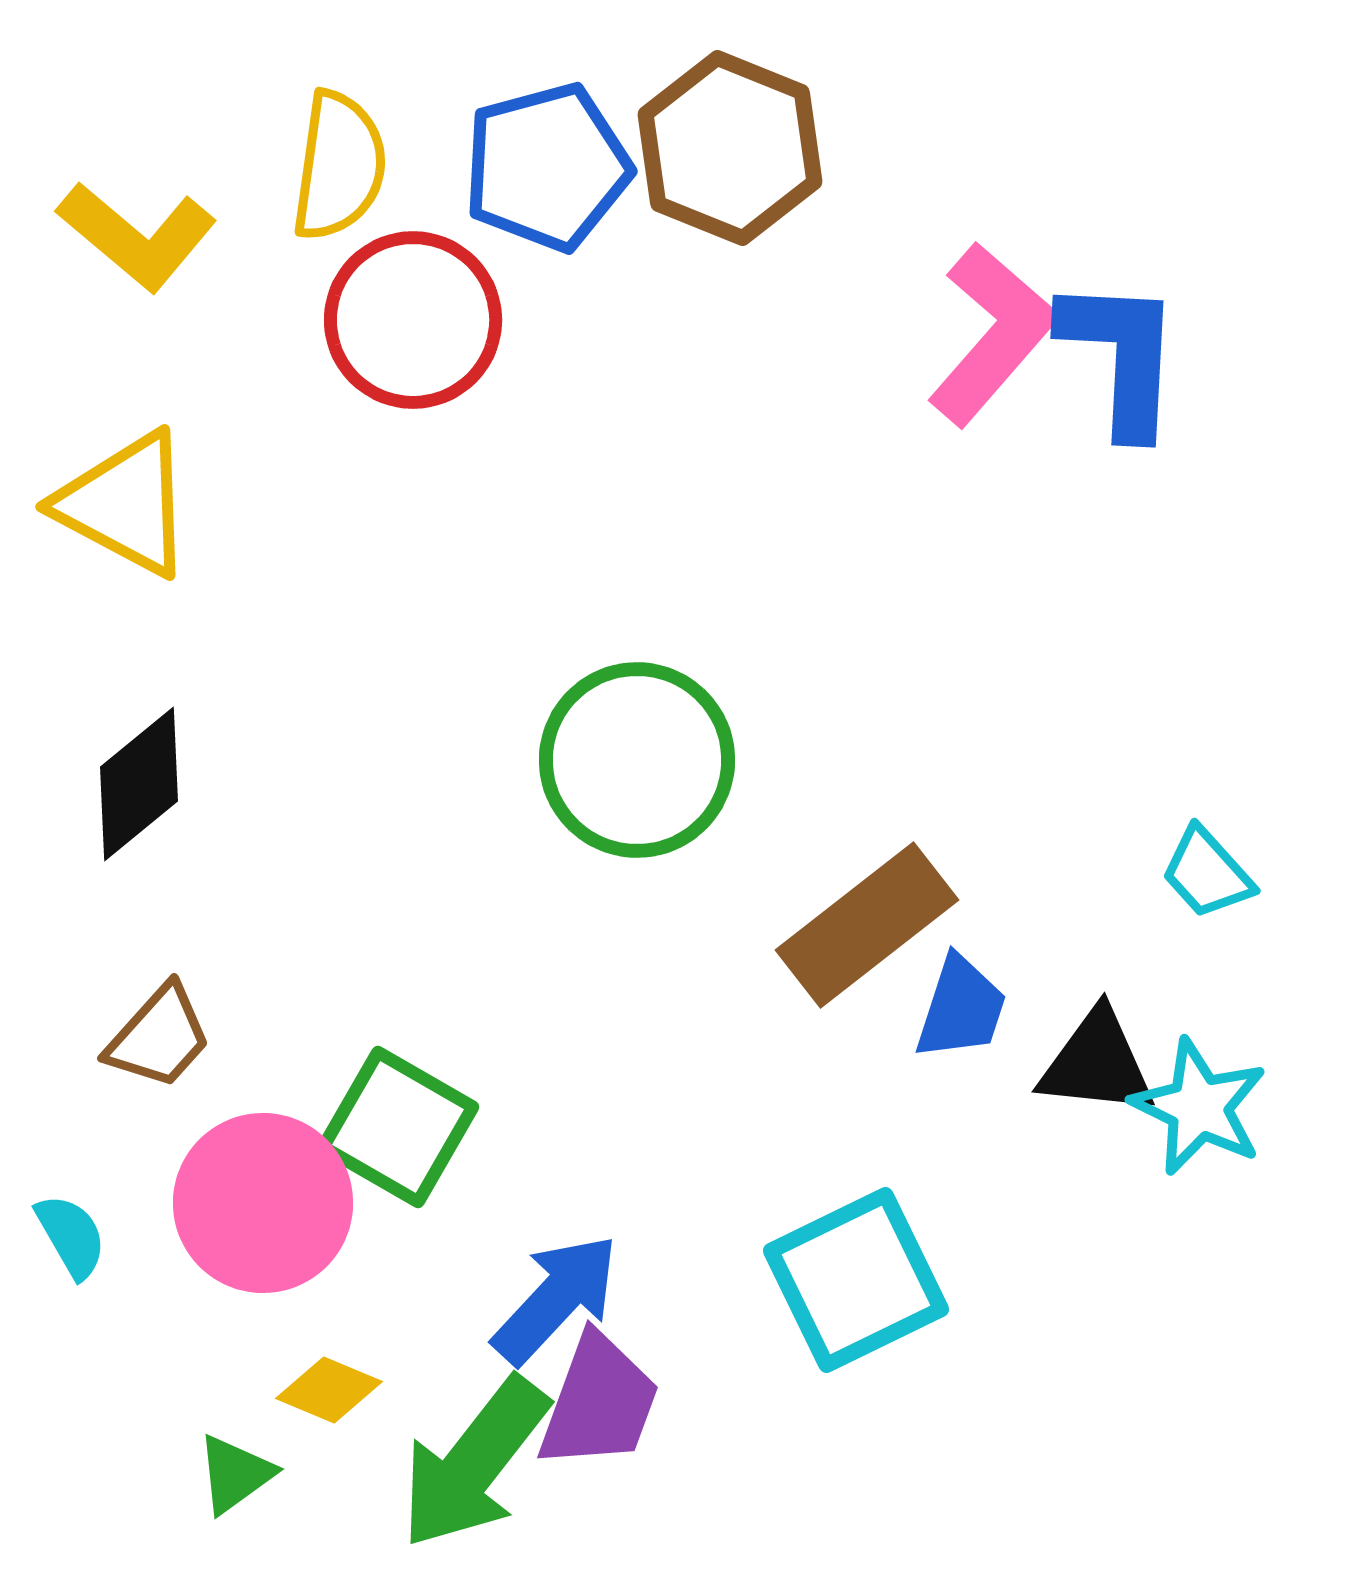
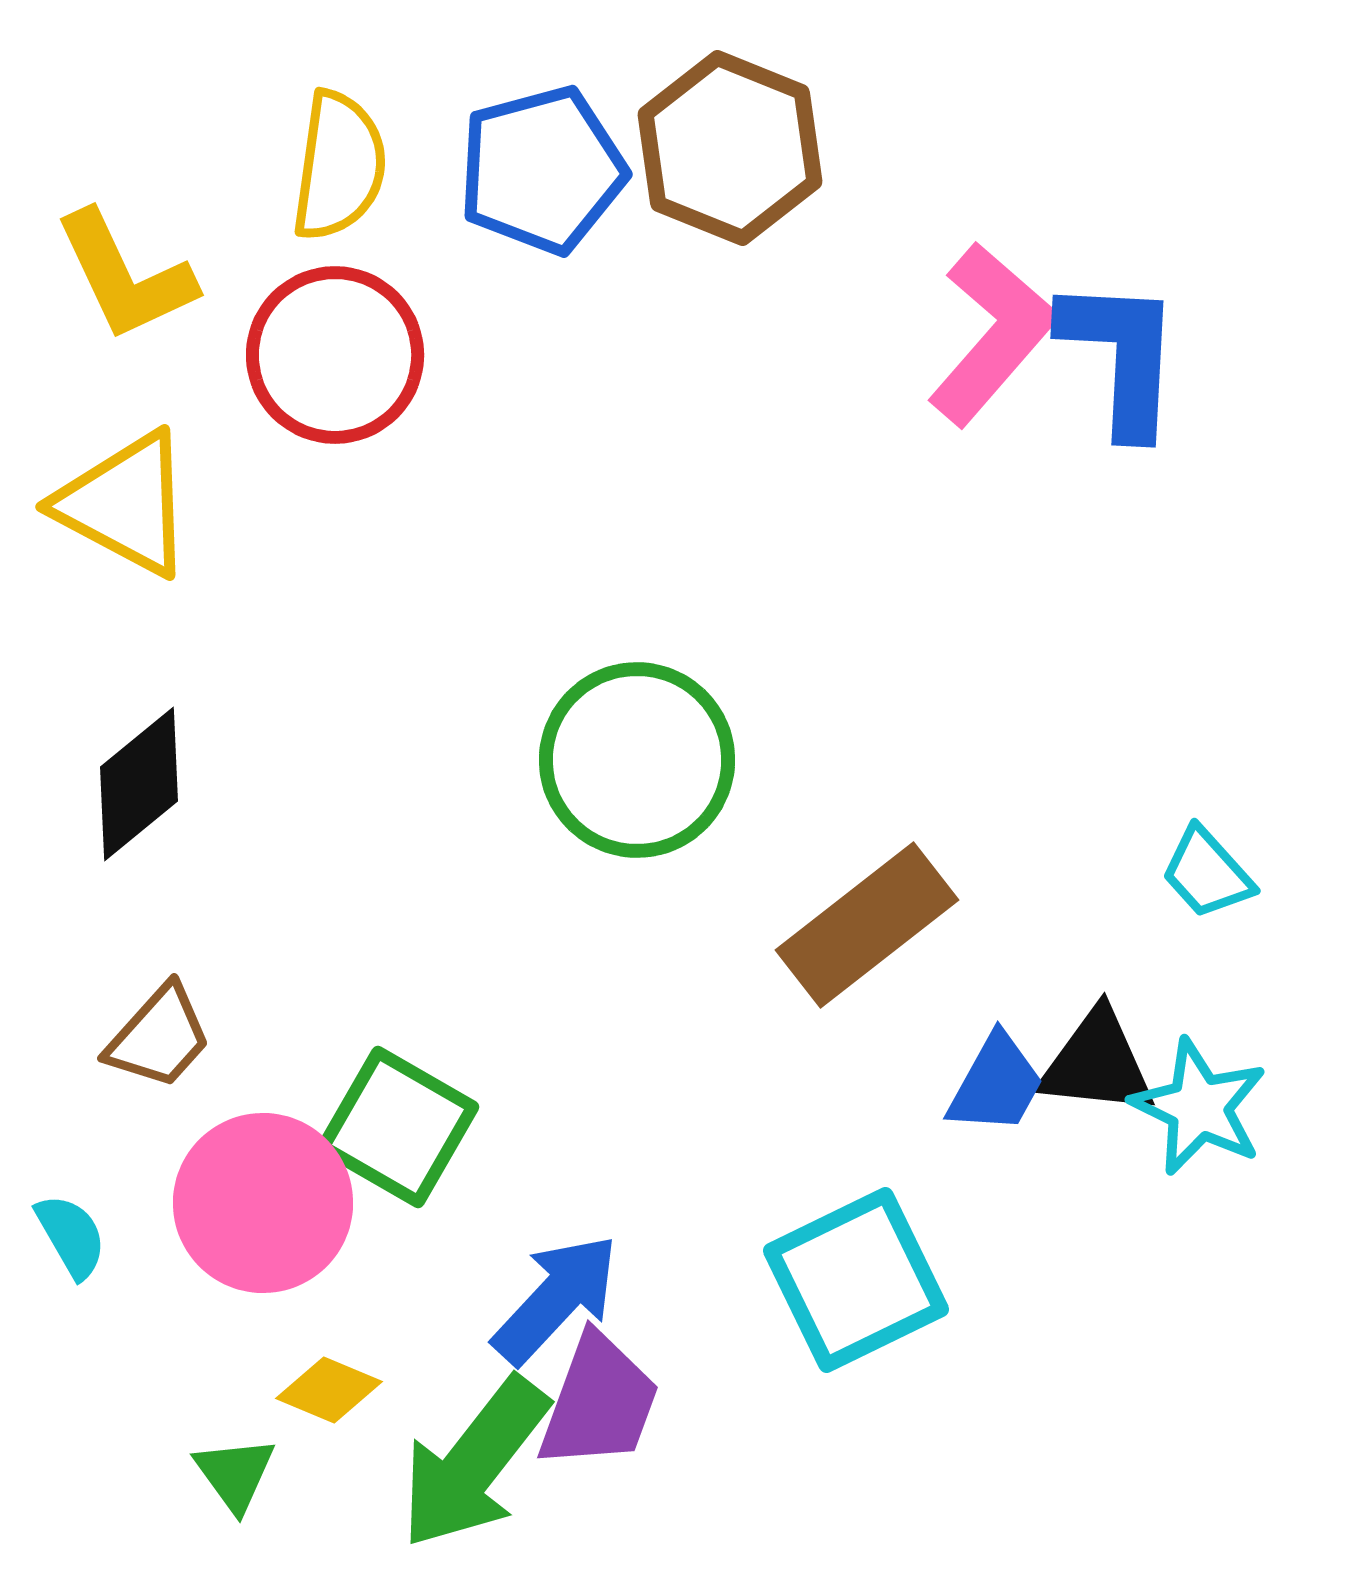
blue pentagon: moved 5 px left, 3 px down
yellow L-shape: moved 12 px left, 40 px down; rotated 25 degrees clockwise
red circle: moved 78 px left, 35 px down
blue trapezoid: moved 35 px right, 76 px down; rotated 11 degrees clockwise
green triangle: rotated 30 degrees counterclockwise
